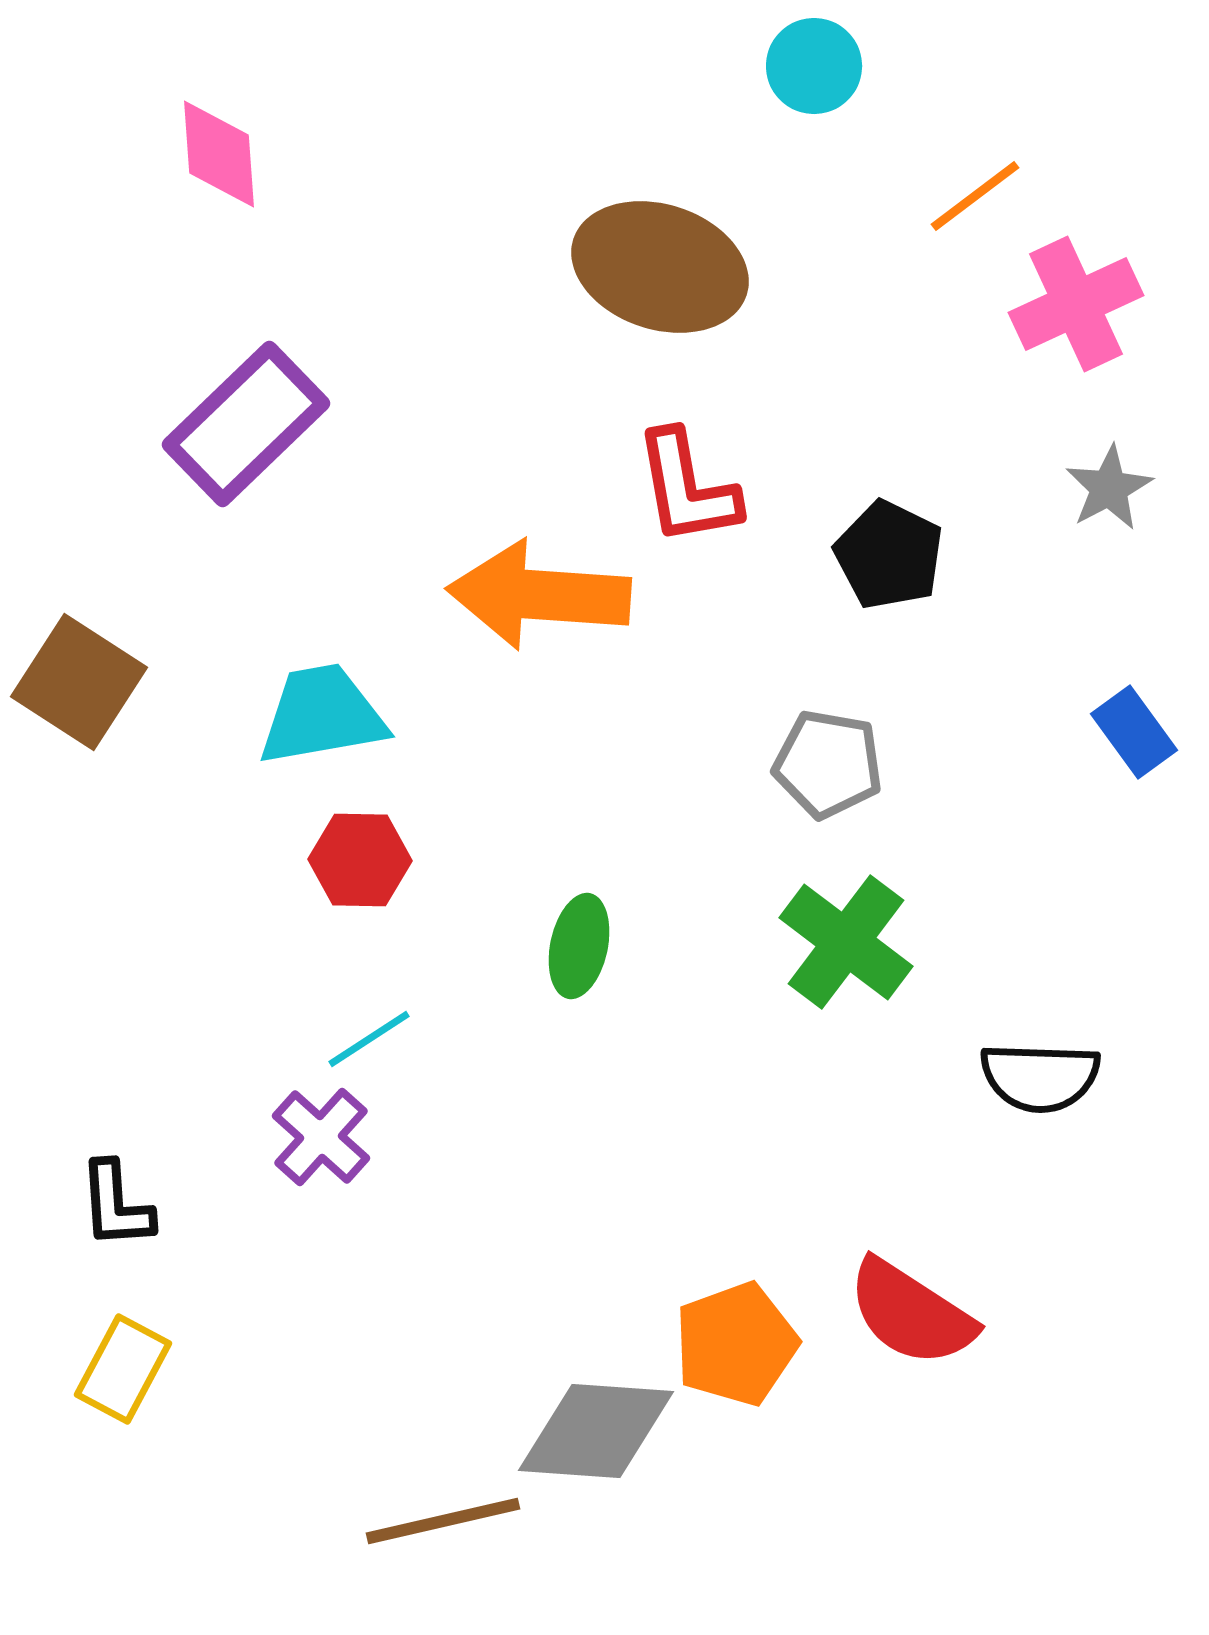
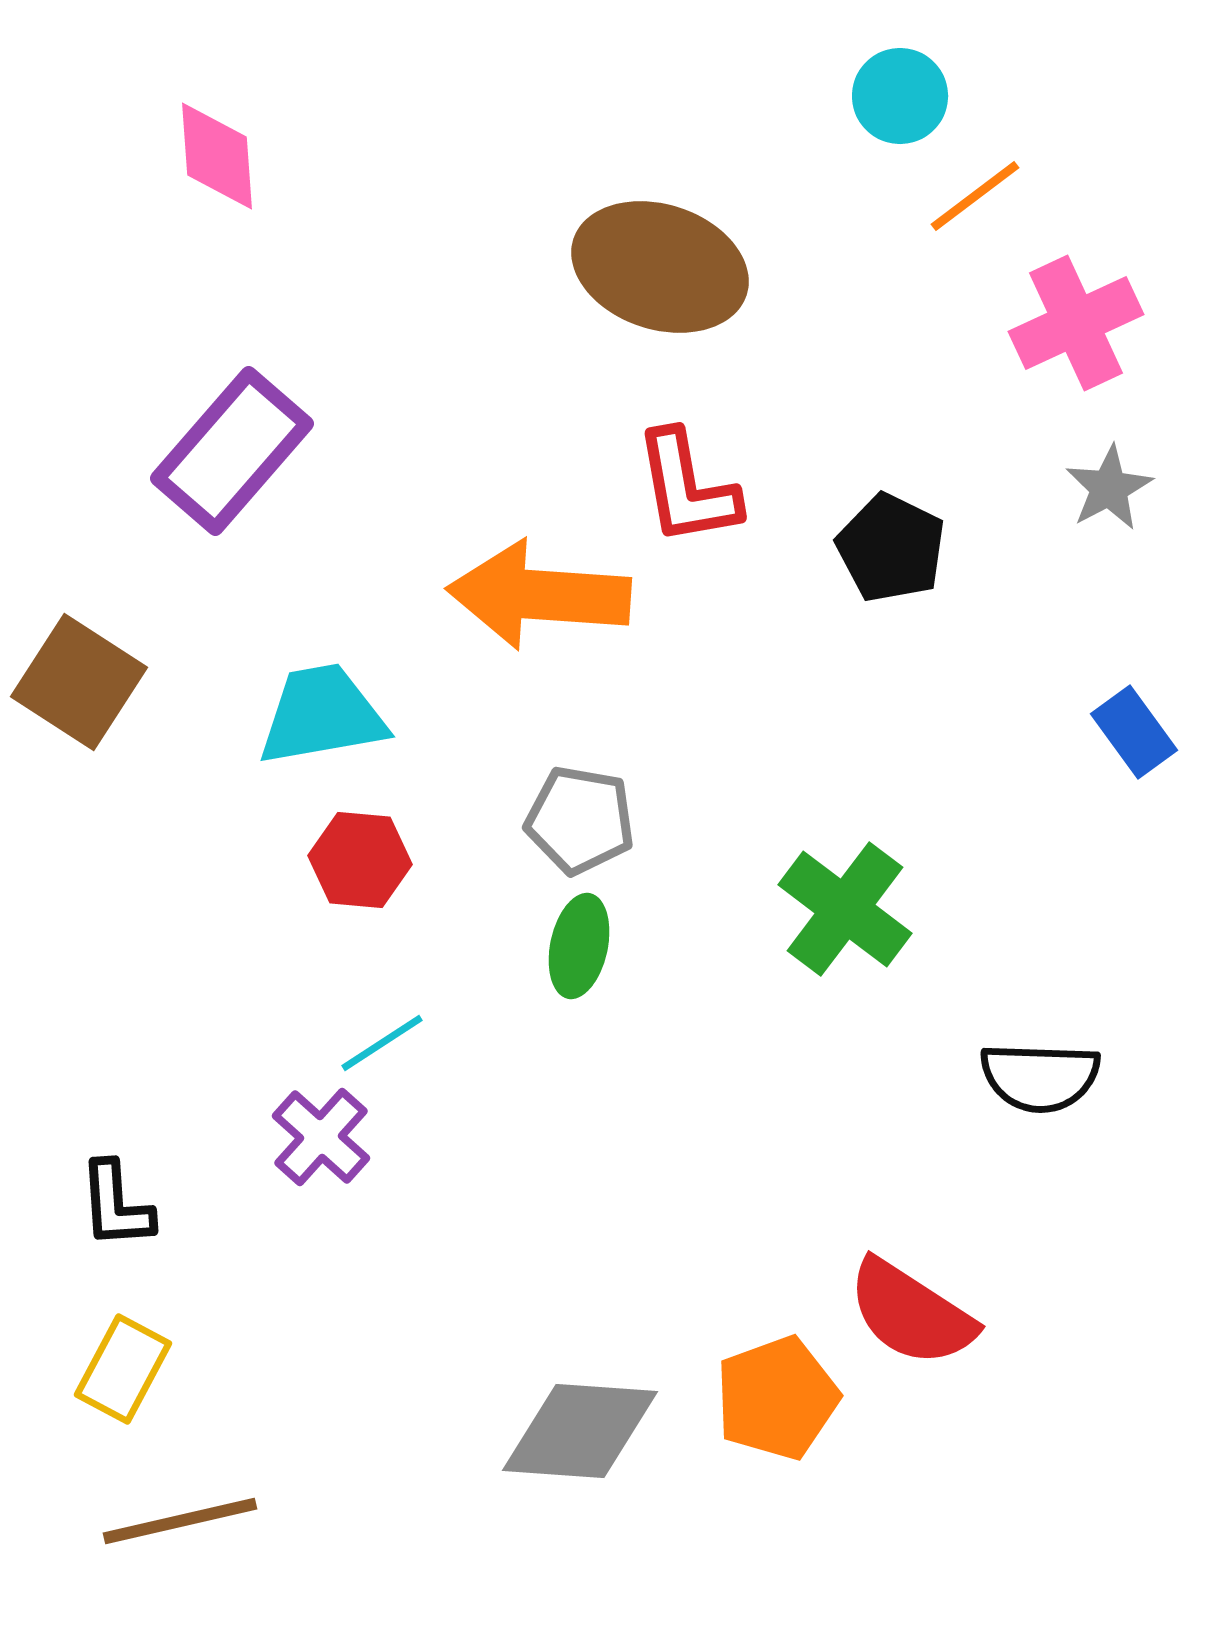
cyan circle: moved 86 px right, 30 px down
pink diamond: moved 2 px left, 2 px down
pink cross: moved 19 px down
purple rectangle: moved 14 px left, 27 px down; rotated 5 degrees counterclockwise
black pentagon: moved 2 px right, 7 px up
gray pentagon: moved 248 px left, 56 px down
red hexagon: rotated 4 degrees clockwise
green cross: moved 1 px left, 33 px up
cyan line: moved 13 px right, 4 px down
orange pentagon: moved 41 px right, 54 px down
gray diamond: moved 16 px left
brown line: moved 263 px left
